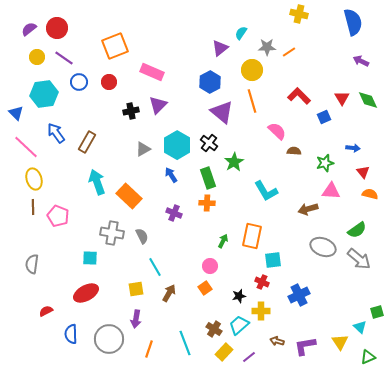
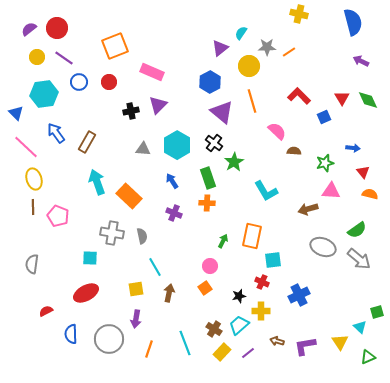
yellow circle at (252, 70): moved 3 px left, 4 px up
black cross at (209, 143): moved 5 px right
gray triangle at (143, 149): rotated 35 degrees clockwise
blue arrow at (171, 175): moved 1 px right, 6 px down
gray semicircle at (142, 236): rotated 14 degrees clockwise
brown arrow at (169, 293): rotated 18 degrees counterclockwise
yellow rectangle at (224, 352): moved 2 px left
purple line at (249, 357): moved 1 px left, 4 px up
